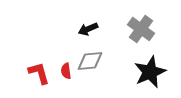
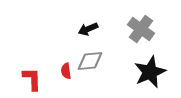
red L-shape: moved 7 px left, 6 px down; rotated 15 degrees clockwise
